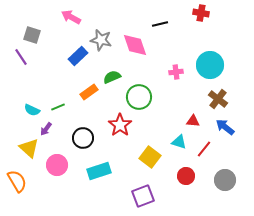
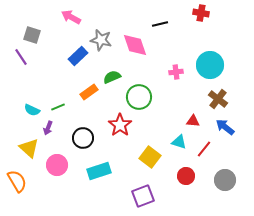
purple arrow: moved 2 px right, 1 px up; rotated 16 degrees counterclockwise
